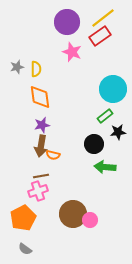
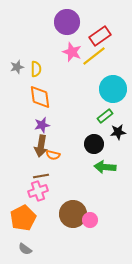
yellow line: moved 9 px left, 38 px down
